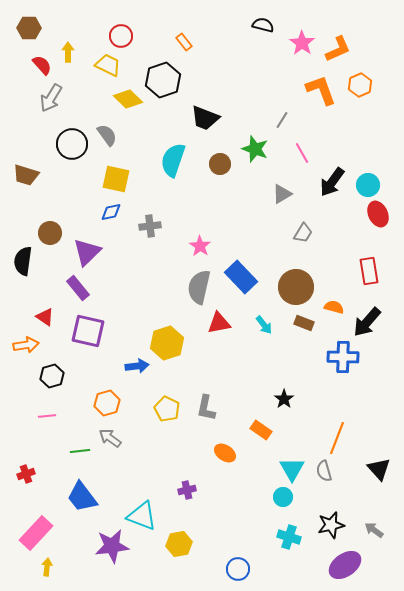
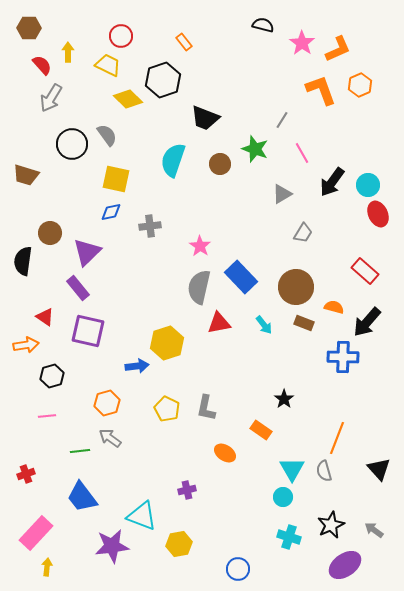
red rectangle at (369, 271): moved 4 px left; rotated 40 degrees counterclockwise
black star at (331, 525): rotated 12 degrees counterclockwise
